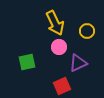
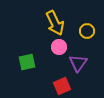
purple triangle: rotated 30 degrees counterclockwise
